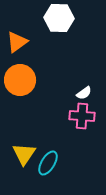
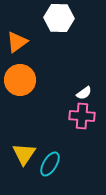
cyan ellipse: moved 2 px right, 1 px down
